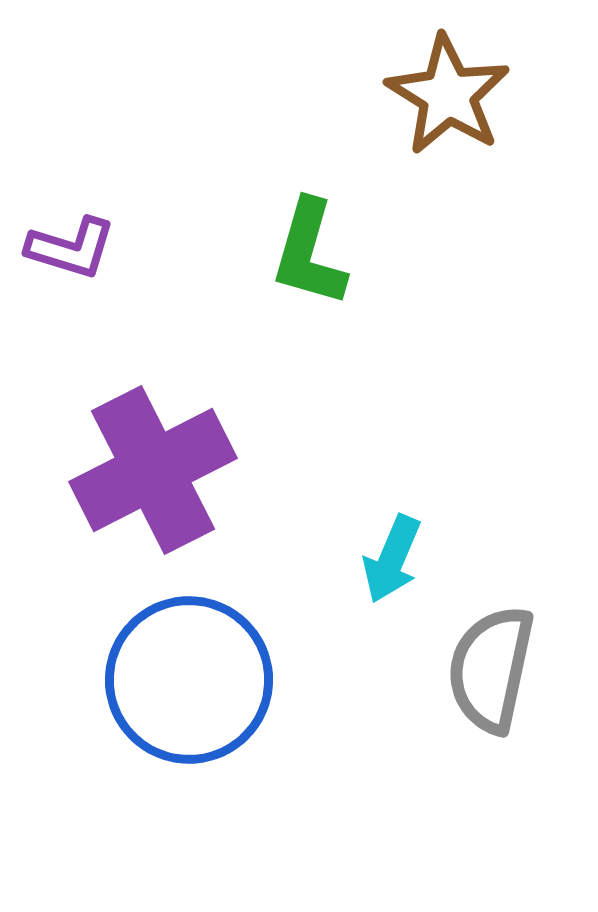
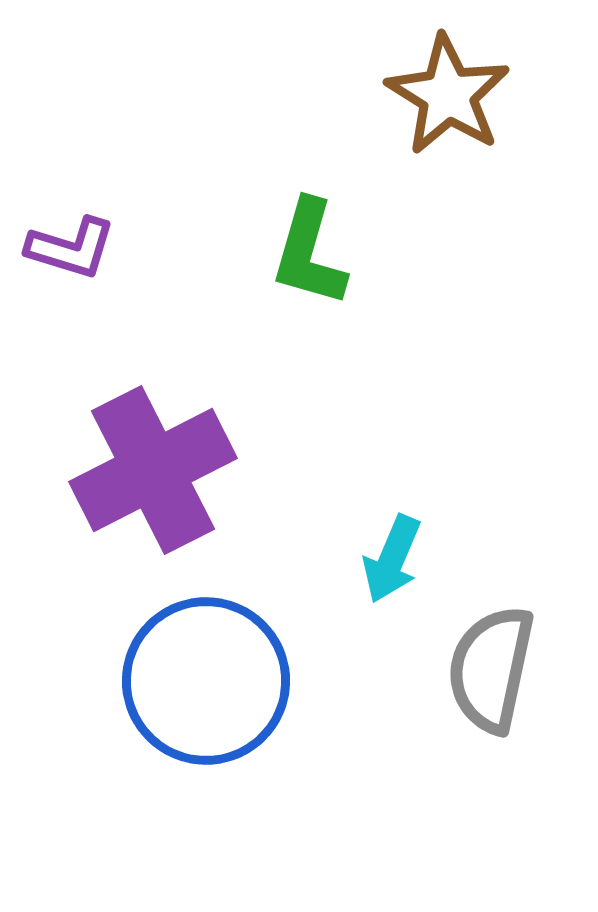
blue circle: moved 17 px right, 1 px down
